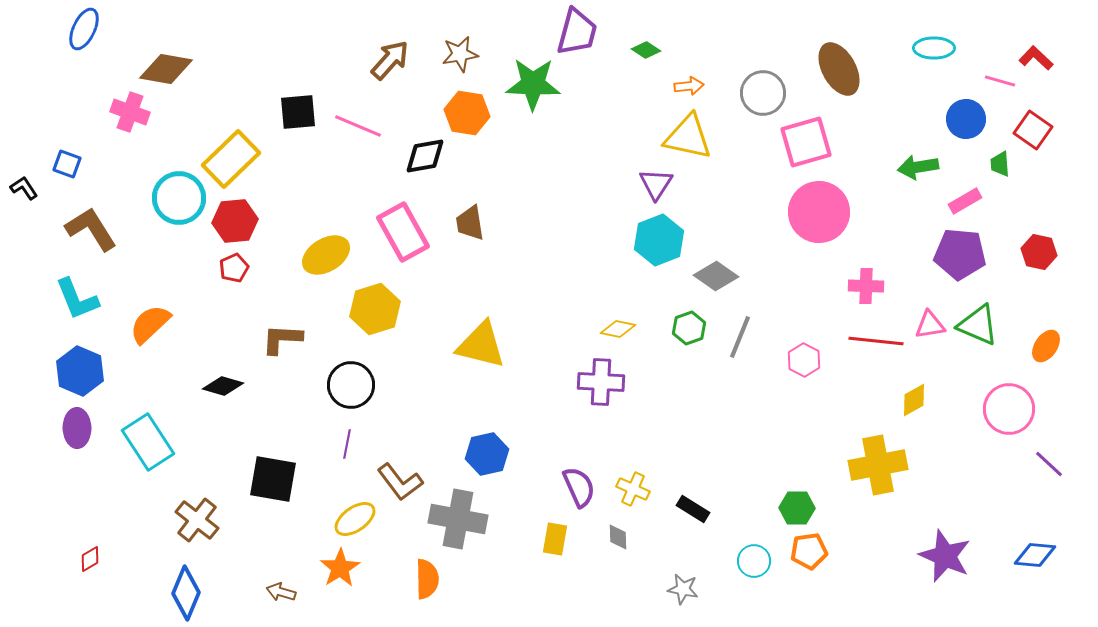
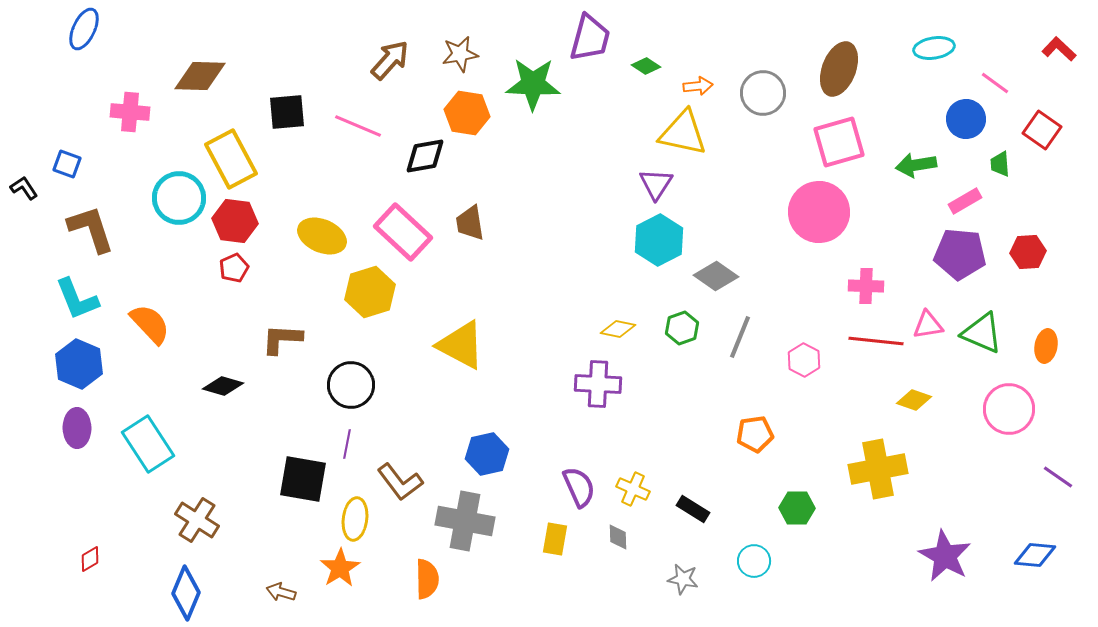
purple trapezoid at (577, 32): moved 13 px right, 6 px down
cyan ellipse at (934, 48): rotated 9 degrees counterclockwise
green diamond at (646, 50): moved 16 px down
red L-shape at (1036, 58): moved 23 px right, 9 px up
brown diamond at (166, 69): moved 34 px right, 7 px down; rotated 8 degrees counterclockwise
brown ellipse at (839, 69): rotated 50 degrees clockwise
pink line at (1000, 81): moved 5 px left, 2 px down; rotated 20 degrees clockwise
orange arrow at (689, 86): moved 9 px right
pink cross at (130, 112): rotated 15 degrees counterclockwise
black square at (298, 112): moved 11 px left
red square at (1033, 130): moved 9 px right
yellow triangle at (688, 137): moved 5 px left, 4 px up
pink square at (806, 142): moved 33 px right
yellow rectangle at (231, 159): rotated 74 degrees counterclockwise
green arrow at (918, 167): moved 2 px left, 2 px up
red hexagon at (235, 221): rotated 12 degrees clockwise
brown L-shape at (91, 229): rotated 14 degrees clockwise
pink rectangle at (403, 232): rotated 18 degrees counterclockwise
cyan hexagon at (659, 240): rotated 6 degrees counterclockwise
red hexagon at (1039, 252): moved 11 px left; rotated 16 degrees counterclockwise
yellow ellipse at (326, 255): moved 4 px left, 19 px up; rotated 54 degrees clockwise
yellow hexagon at (375, 309): moved 5 px left, 17 px up
orange semicircle at (150, 324): rotated 90 degrees clockwise
pink triangle at (930, 325): moved 2 px left
green triangle at (978, 325): moved 4 px right, 8 px down
green hexagon at (689, 328): moved 7 px left
yellow triangle at (481, 345): moved 20 px left; rotated 14 degrees clockwise
orange ellipse at (1046, 346): rotated 24 degrees counterclockwise
blue hexagon at (80, 371): moved 1 px left, 7 px up
purple cross at (601, 382): moved 3 px left, 2 px down
yellow diamond at (914, 400): rotated 48 degrees clockwise
cyan rectangle at (148, 442): moved 2 px down
purple line at (1049, 464): moved 9 px right, 13 px down; rotated 8 degrees counterclockwise
yellow cross at (878, 465): moved 4 px down
black square at (273, 479): moved 30 px right
yellow ellipse at (355, 519): rotated 48 degrees counterclockwise
gray cross at (458, 519): moved 7 px right, 2 px down
brown cross at (197, 520): rotated 6 degrees counterclockwise
orange pentagon at (809, 551): moved 54 px left, 117 px up
purple star at (945, 556): rotated 6 degrees clockwise
gray star at (683, 589): moved 10 px up
